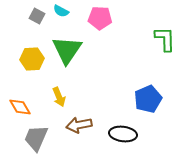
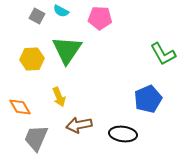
green L-shape: moved 2 px left, 15 px down; rotated 152 degrees clockwise
